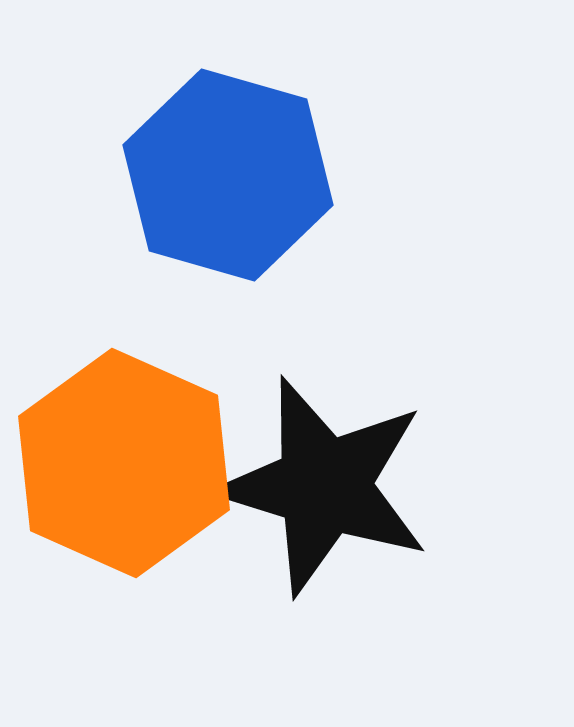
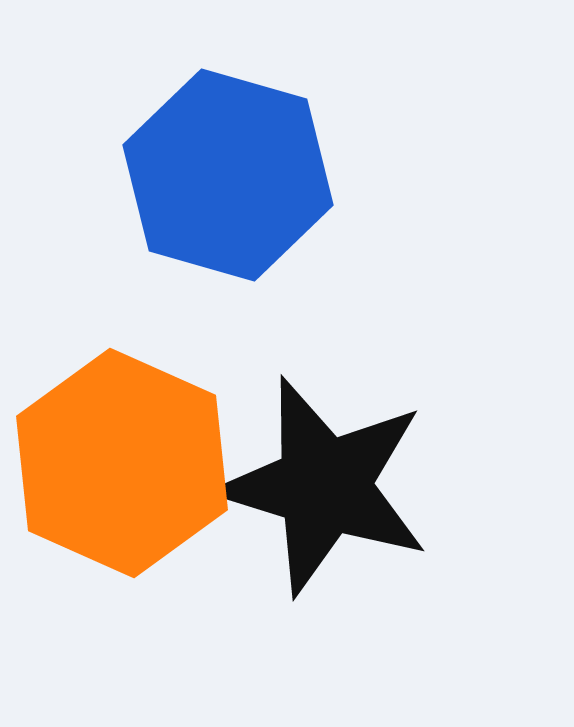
orange hexagon: moved 2 px left
